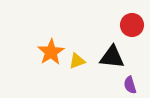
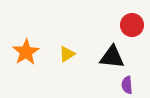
orange star: moved 25 px left
yellow triangle: moved 10 px left, 7 px up; rotated 12 degrees counterclockwise
purple semicircle: moved 3 px left; rotated 12 degrees clockwise
